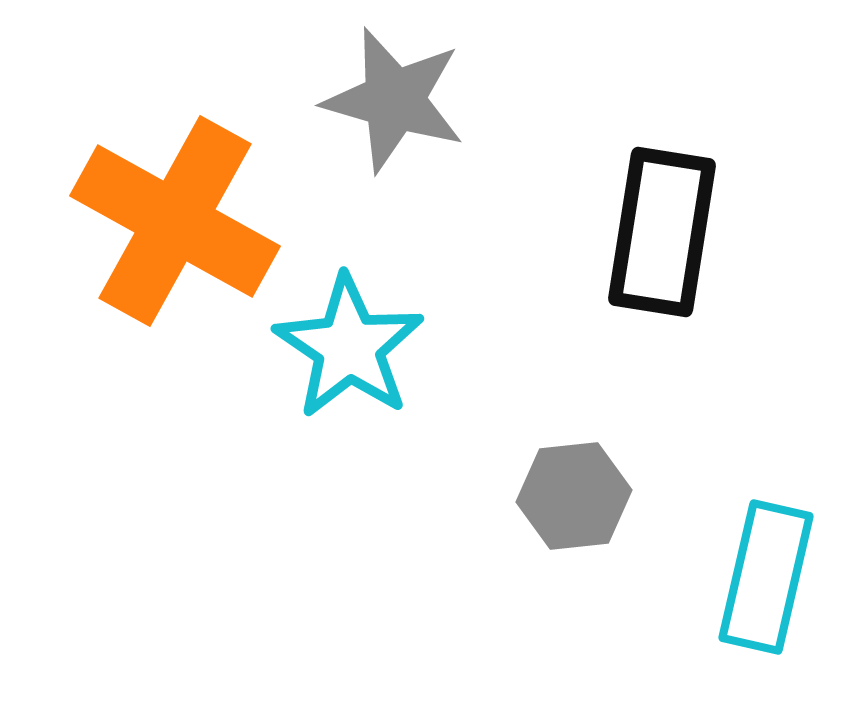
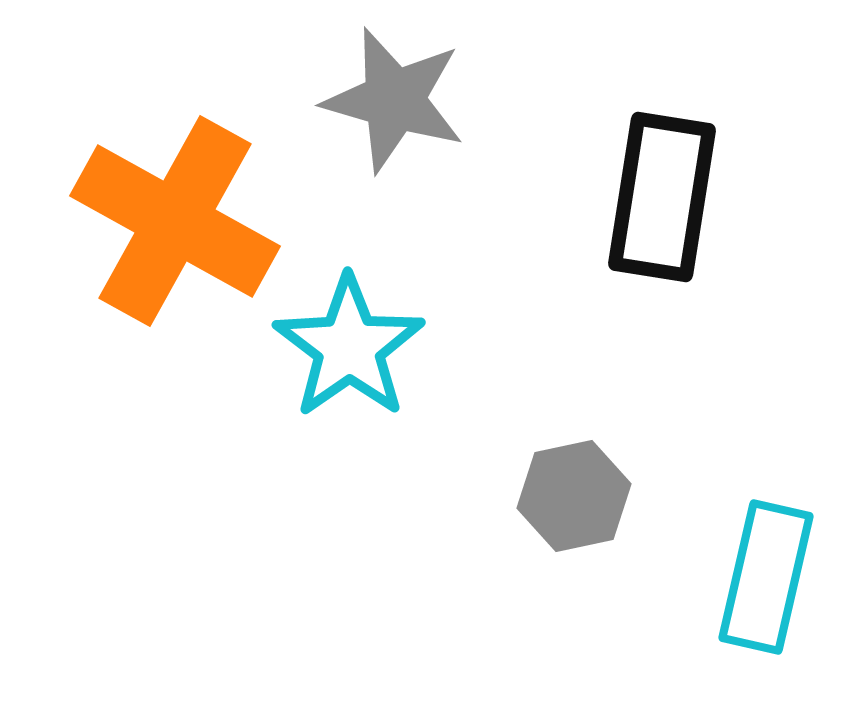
black rectangle: moved 35 px up
cyan star: rotated 3 degrees clockwise
gray hexagon: rotated 6 degrees counterclockwise
